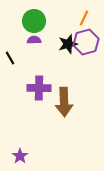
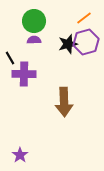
orange line: rotated 28 degrees clockwise
purple cross: moved 15 px left, 14 px up
purple star: moved 1 px up
